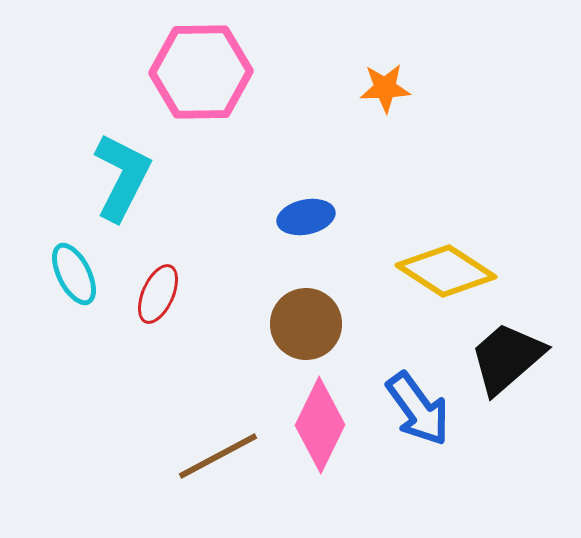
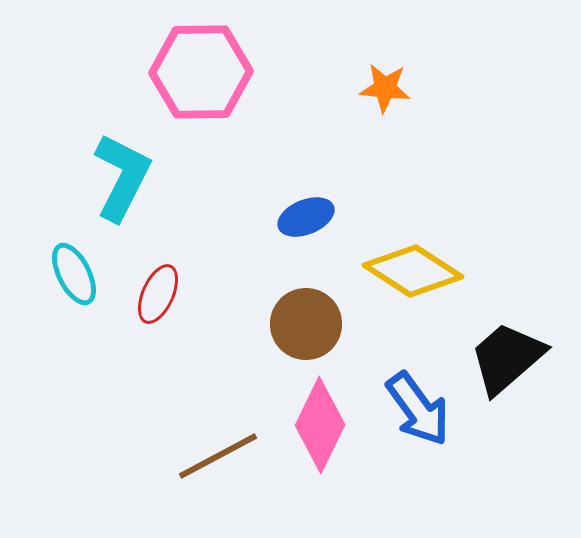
orange star: rotated 9 degrees clockwise
blue ellipse: rotated 10 degrees counterclockwise
yellow diamond: moved 33 px left
